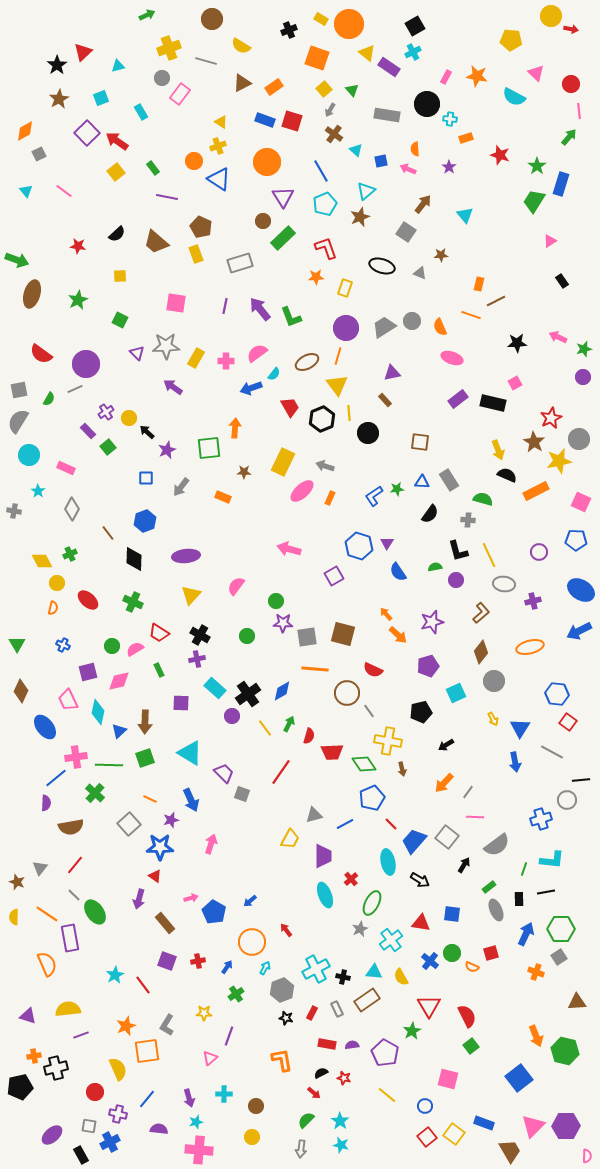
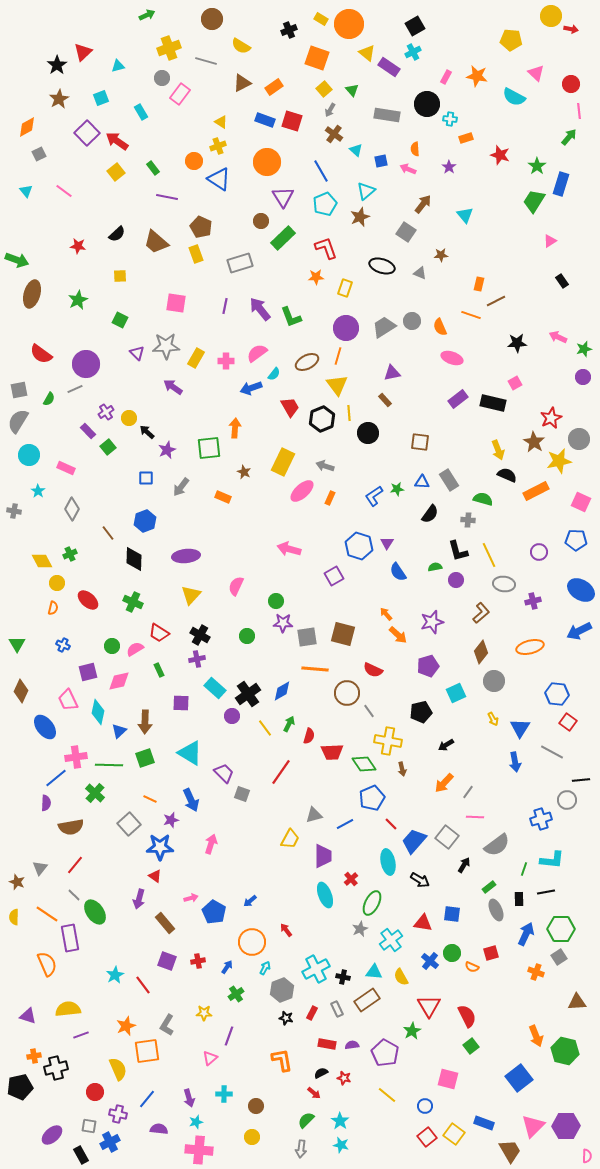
orange diamond at (25, 131): moved 2 px right, 4 px up
brown circle at (263, 221): moved 2 px left
brown star at (244, 472): rotated 24 degrees clockwise
pink semicircle at (236, 586): rotated 12 degrees counterclockwise
red triangle at (421, 923): moved 2 px right
